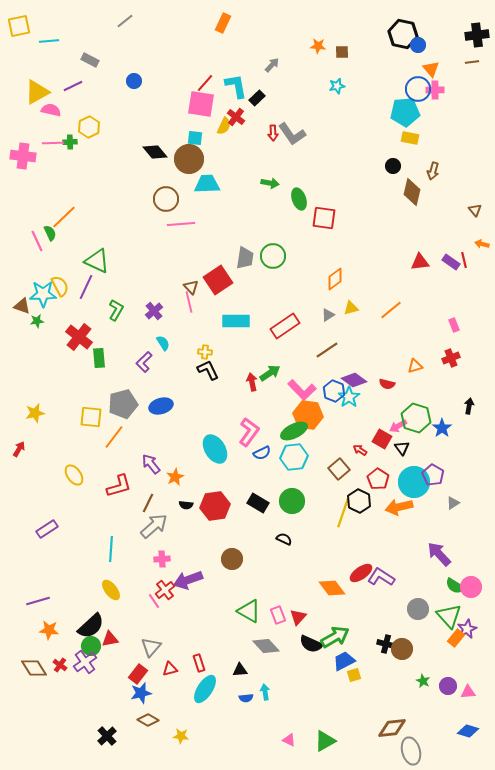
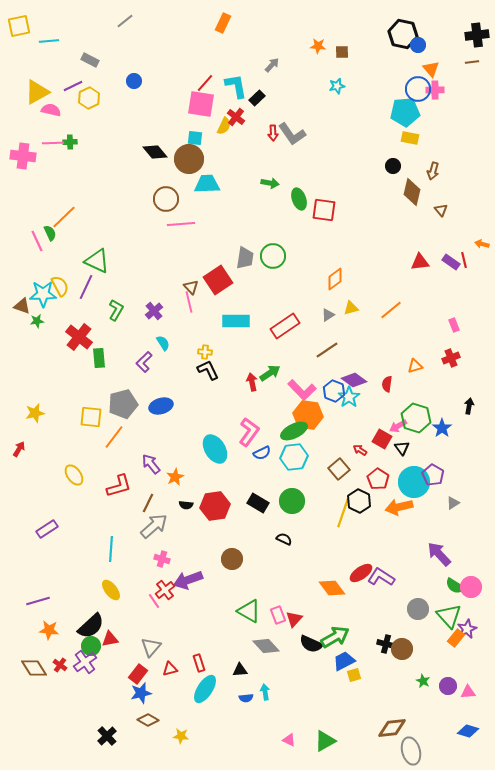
yellow hexagon at (89, 127): moved 29 px up
brown triangle at (475, 210): moved 34 px left
red square at (324, 218): moved 8 px up
red semicircle at (387, 384): rotated 84 degrees clockwise
pink cross at (162, 559): rotated 21 degrees clockwise
red triangle at (298, 617): moved 4 px left, 2 px down
